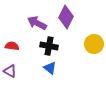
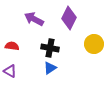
purple diamond: moved 3 px right, 1 px down
purple arrow: moved 3 px left, 4 px up
black cross: moved 1 px right, 2 px down
blue triangle: rotated 48 degrees clockwise
